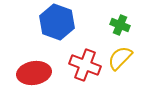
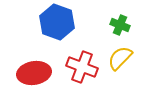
red cross: moved 3 px left, 2 px down
